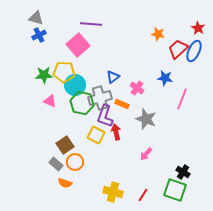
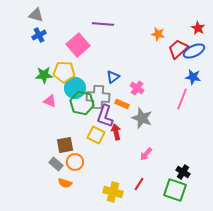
gray triangle: moved 3 px up
purple line: moved 12 px right
blue ellipse: rotated 40 degrees clockwise
blue star: moved 28 px right, 1 px up
cyan circle: moved 3 px down
gray cross: moved 2 px left, 1 px up; rotated 20 degrees clockwise
gray star: moved 4 px left, 1 px up
brown square: rotated 24 degrees clockwise
red line: moved 4 px left, 11 px up
